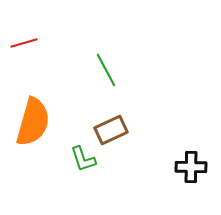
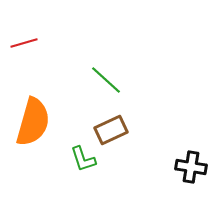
green line: moved 10 px down; rotated 20 degrees counterclockwise
black cross: rotated 8 degrees clockwise
